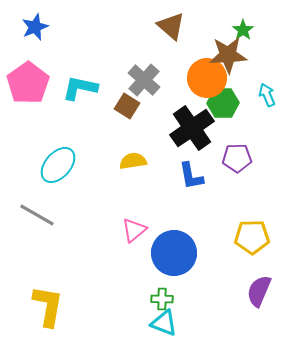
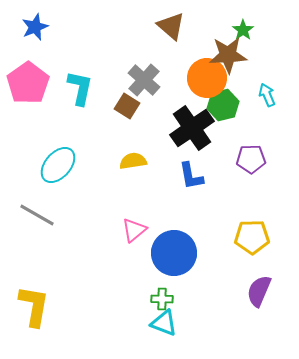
cyan L-shape: rotated 90 degrees clockwise
green hexagon: moved 2 px down; rotated 12 degrees counterclockwise
purple pentagon: moved 14 px right, 1 px down
yellow L-shape: moved 14 px left
